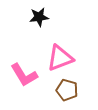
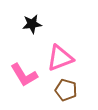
black star: moved 7 px left, 7 px down
brown pentagon: moved 1 px left
